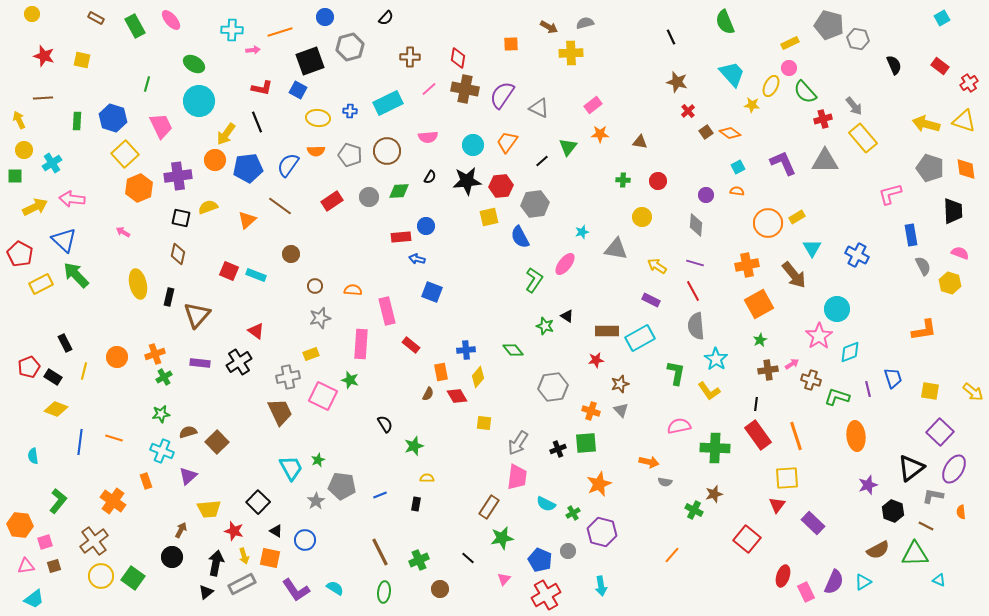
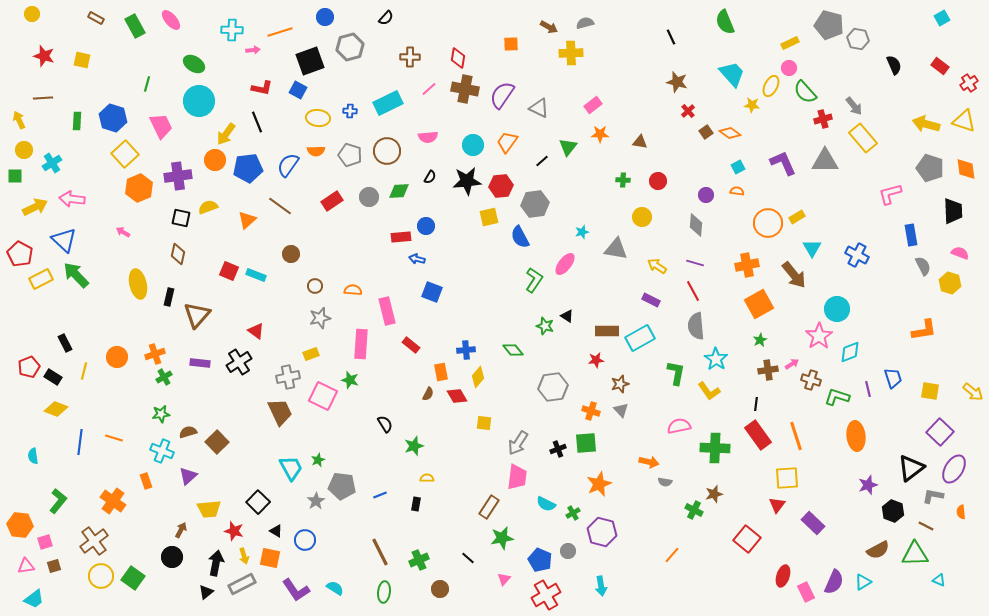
yellow rectangle at (41, 284): moved 5 px up
